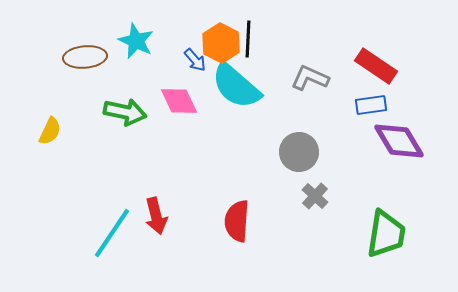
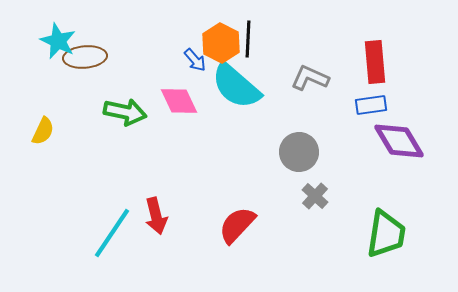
cyan star: moved 78 px left
red rectangle: moved 1 px left, 4 px up; rotated 51 degrees clockwise
yellow semicircle: moved 7 px left
red semicircle: moved 4 px down; rotated 39 degrees clockwise
